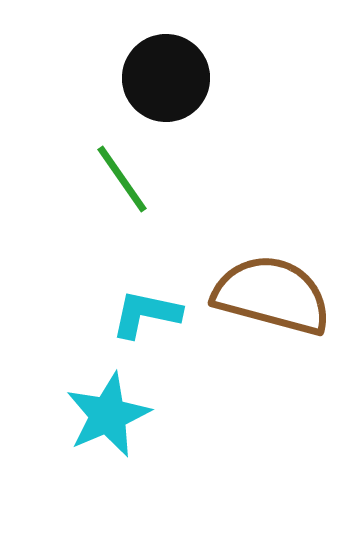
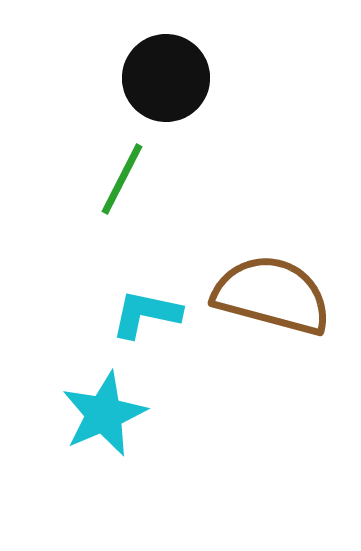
green line: rotated 62 degrees clockwise
cyan star: moved 4 px left, 1 px up
